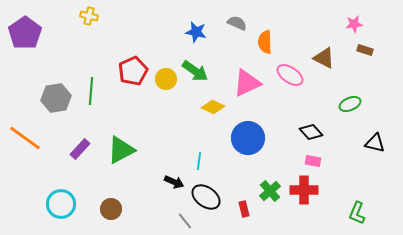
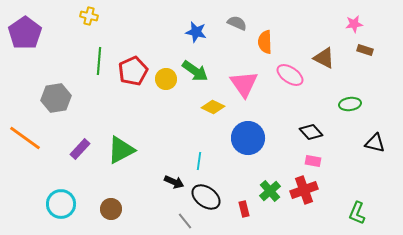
pink triangle: moved 3 px left, 1 px down; rotated 40 degrees counterclockwise
green line: moved 8 px right, 30 px up
green ellipse: rotated 15 degrees clockwise
red cross: rotated 20 degrees counterclockwise
